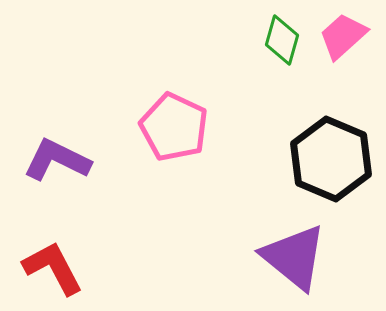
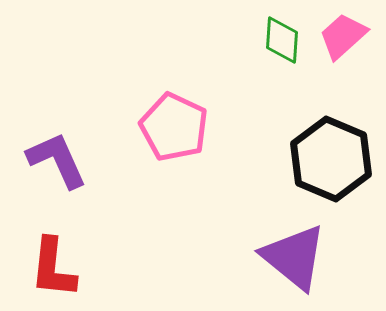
green diamond: rotated 12 degrees counterclockwise
purple L-shape: rotated 40 degrees clockwise
red L-shape: rotated 146 degrees counterclockwise
